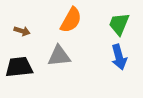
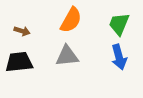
gray triangle: moved 8 px right
black trapezoid: moved 5 px up
